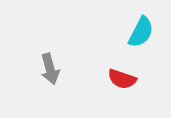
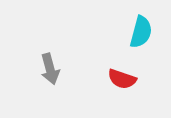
cyan semicircle: rotated 12 degrees counterclockwise
